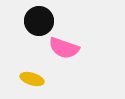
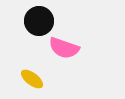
yellow ellipse: rotated 20 degrees clockwise
